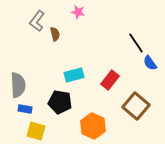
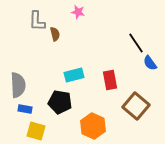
gray L-shape: rotated 35 degrees counterclockwise
red rectangle: rotated 48 degrees counterclockwise
